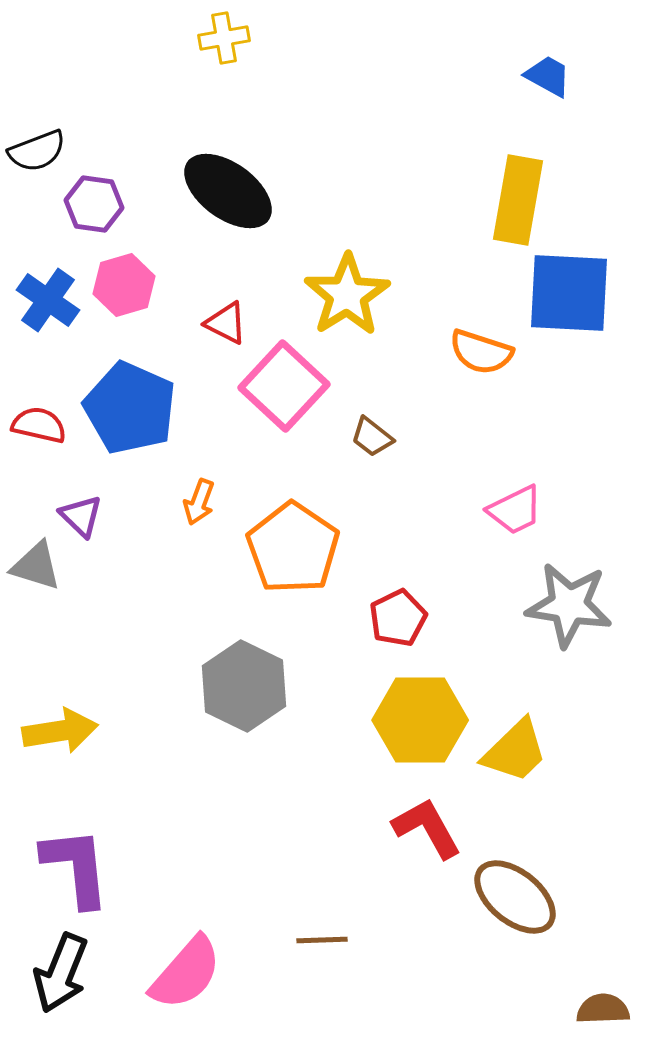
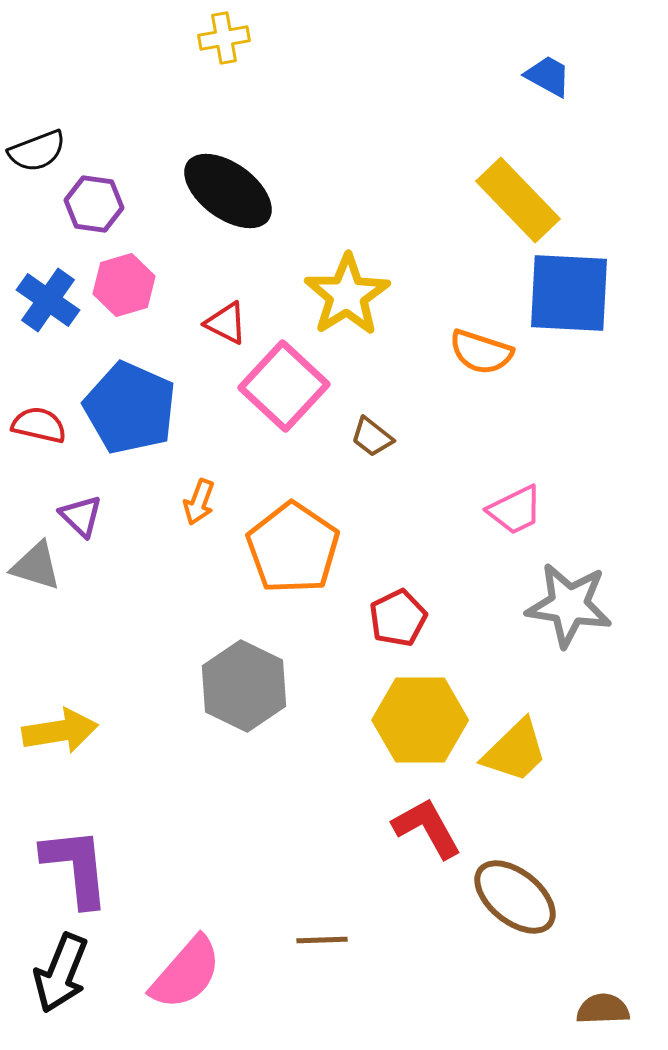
yellow rectangle: rotated 54 degrees counterclockwise
